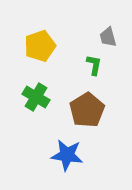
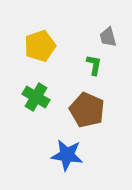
brown pentagon: rotated 16 degrees counterclockwise
